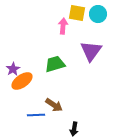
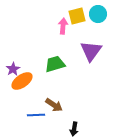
yellow square: moved 3 px down; rotated 24 degrees counterclockwise
